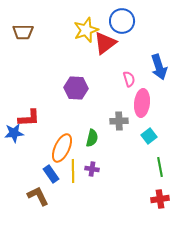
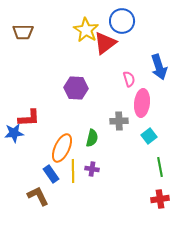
yellow star: rotated 20 degrees counterclockwise
